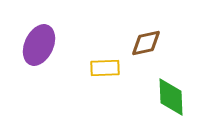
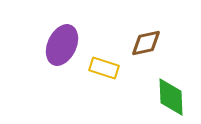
purple ellipse: moved 23 px right
yellow rectangle: moved 1 px left; rotated 20 degrees clockwise
